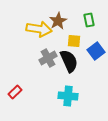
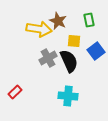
brown star: rotated 18 degrees counterclockwise
